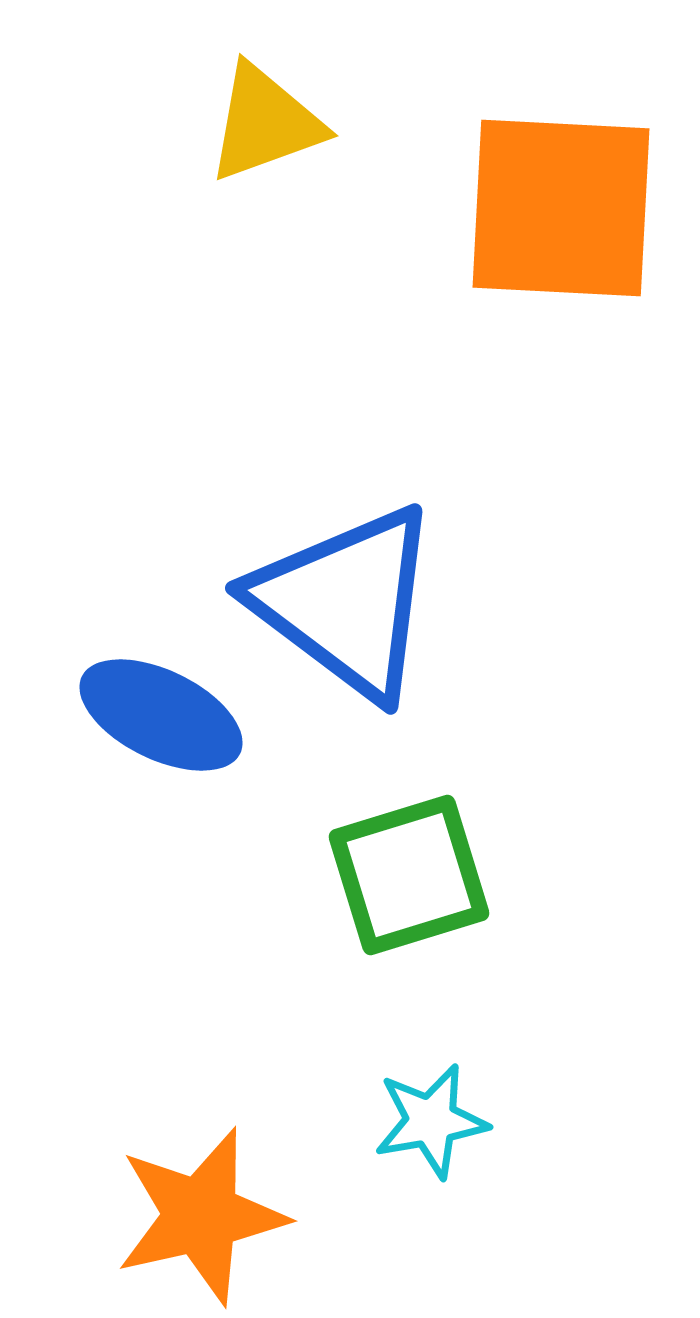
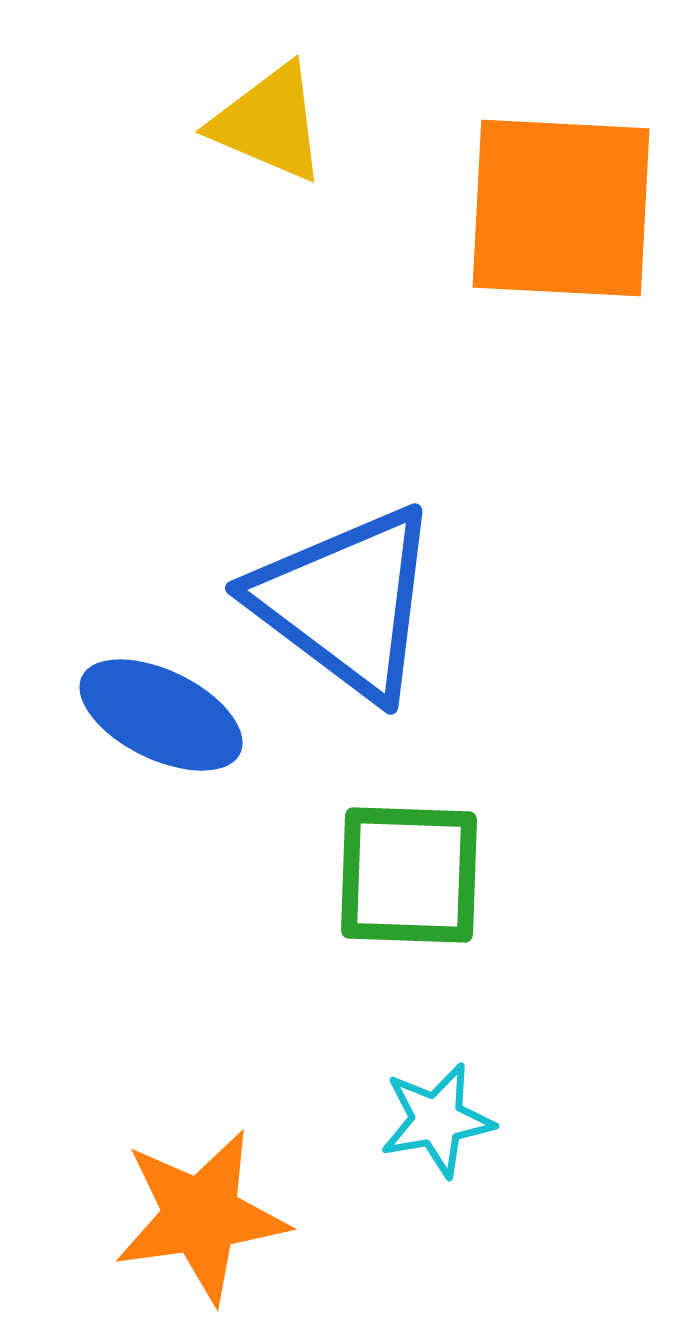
yellow triangle: moved 4 px right; rotated 43 degrees clockwise
green square: rotated 19 degrees clockwise
cyan star: moved 6 px right, 1 px up
orange star: rotated 5 degrees clockwise
